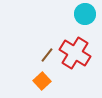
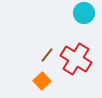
cyan circle: moved 1 px left, 1 px up
red cross: moved 1 px right, 6 px down
